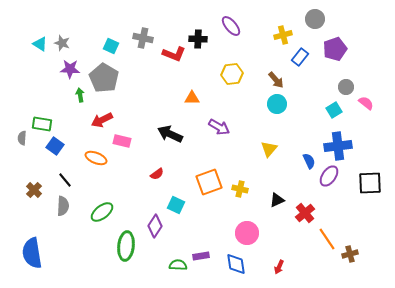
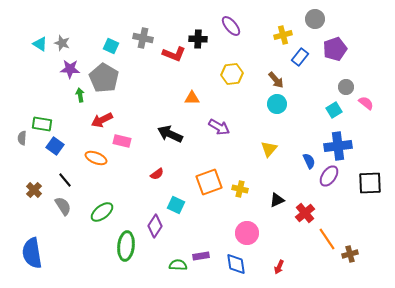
gray semicircle at (63, 206): rotated 36 degrees counterclockwise
